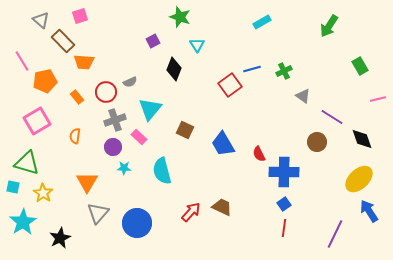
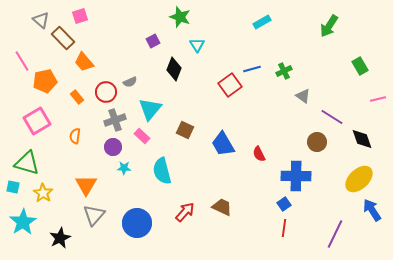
brown rectangle at (63, 41): moved 3 px up
orange trapezoid at (84, 62): rotated 45 degrees clockwise
pink rectangle at (139, 137): moved 3 px right, 1 px up
blue cross at (284, 172): moved 12 px right, 4 px down
orange triangle at (87, 182): moved 1 px left, 3 px down
blue arrow at (369, 211): moved 3 px right, 1 px up
red arrow at (191, 212): moved 6 px left
gray triangle at (98, 213): moved 4 px left, 2 px down
